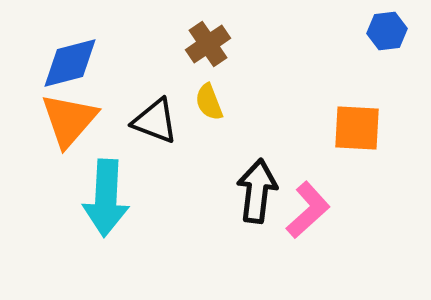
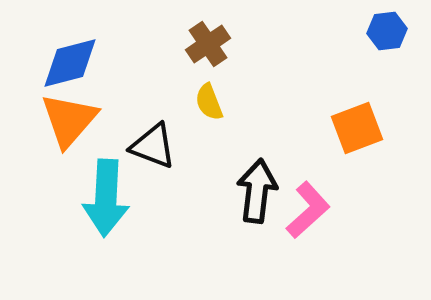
black triangle: moved 2 px left, 25 px down
orange square: rotated 24 degrees counterclockwise
